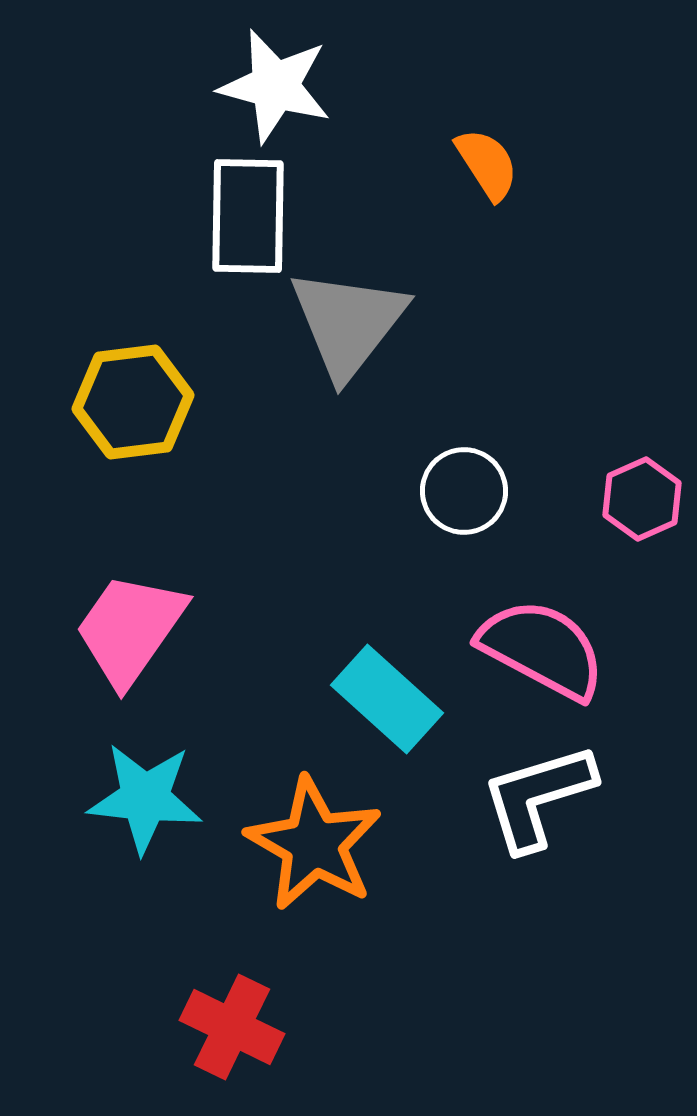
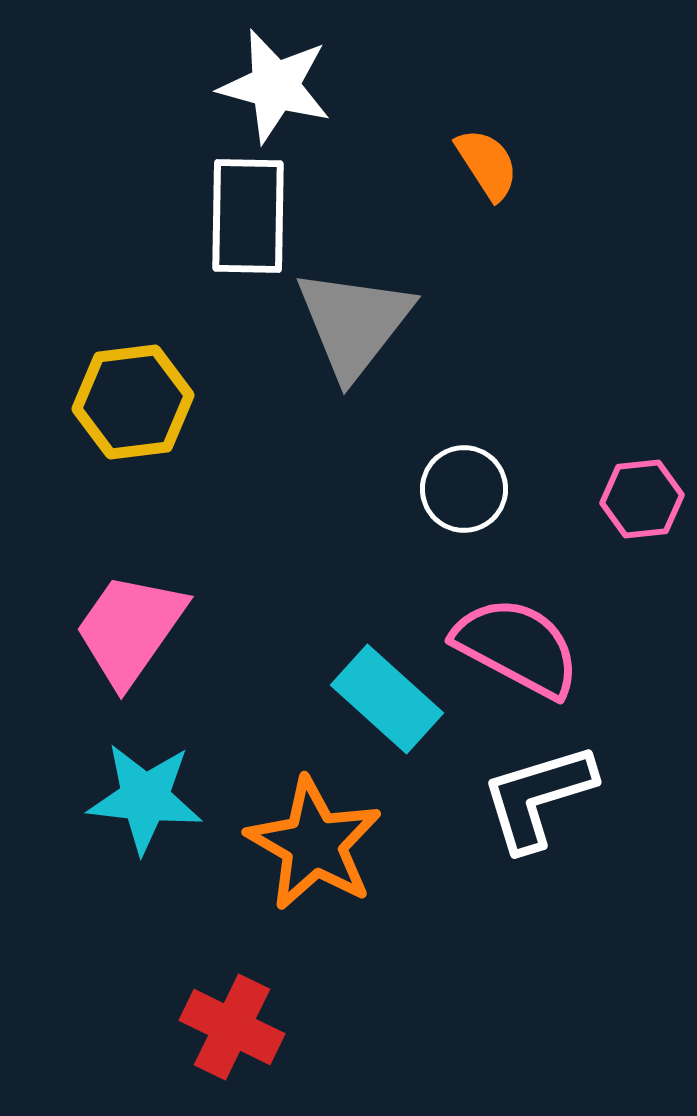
gray triangle: moved 6 px right
white circle: moved 2 px up
pink hexagon: rotated 18 degrees clockwise
pink semicircle: moved 25 px left, 2 px up
